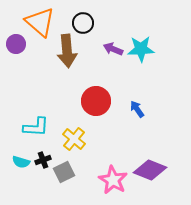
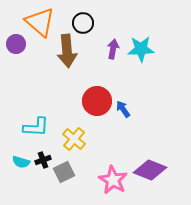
purple arrow: rotated 78 degrees clockwise
red circle: moved 1 px right
blue arrow: moved 14 px left
